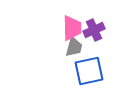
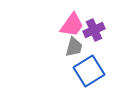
pink trapezoid: moved 3 px up; rotated 36 degrees clockwise
blue square: rotated 20 degrees counterclockwise
